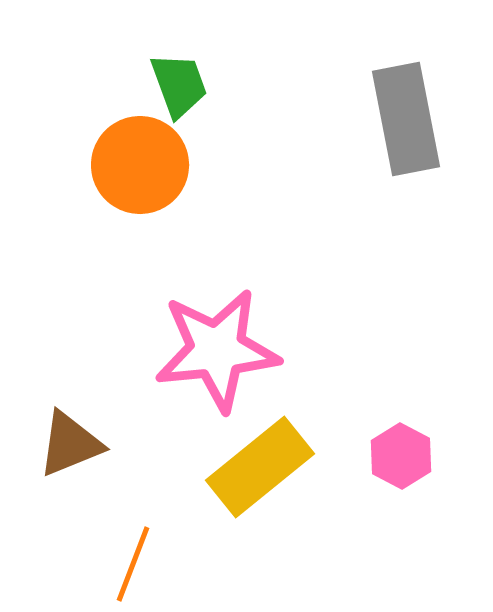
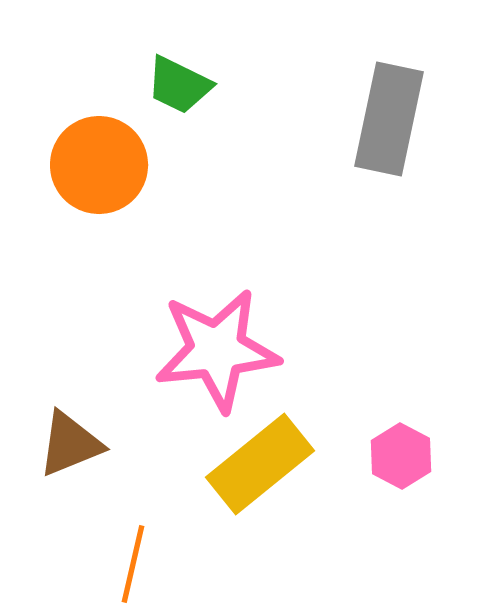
green trapezoid: rotated 136 degrees clockwise
gray rectangle: moved 17 px left; rotated 23 degrees clockwise
orange circle: moved 41 px left
yellow rectangle: moved 3 px up
orange line: rotated 8 degrees counterclockwise
